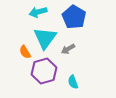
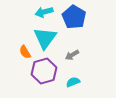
cyan arrow: moved 6 px right
gray arrow: moved 4 px right, 6 px down
cyan semicircle: rotated 88 degrees clockwise
